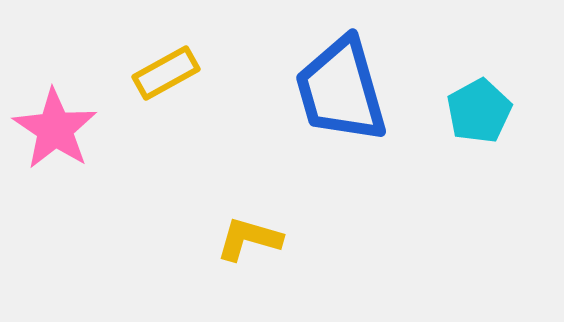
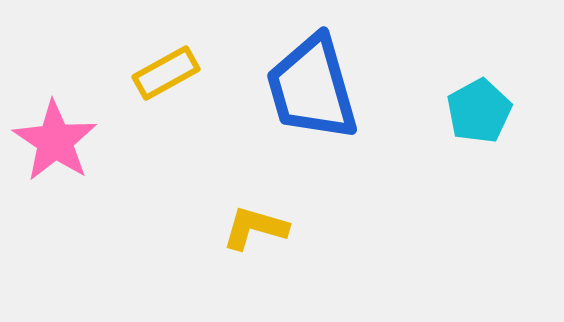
blue trapezoid: moved 29 px left, 2 px up
pink star: moved 12 px down
yellow L-shape: moved 6 px right, 11 px up
